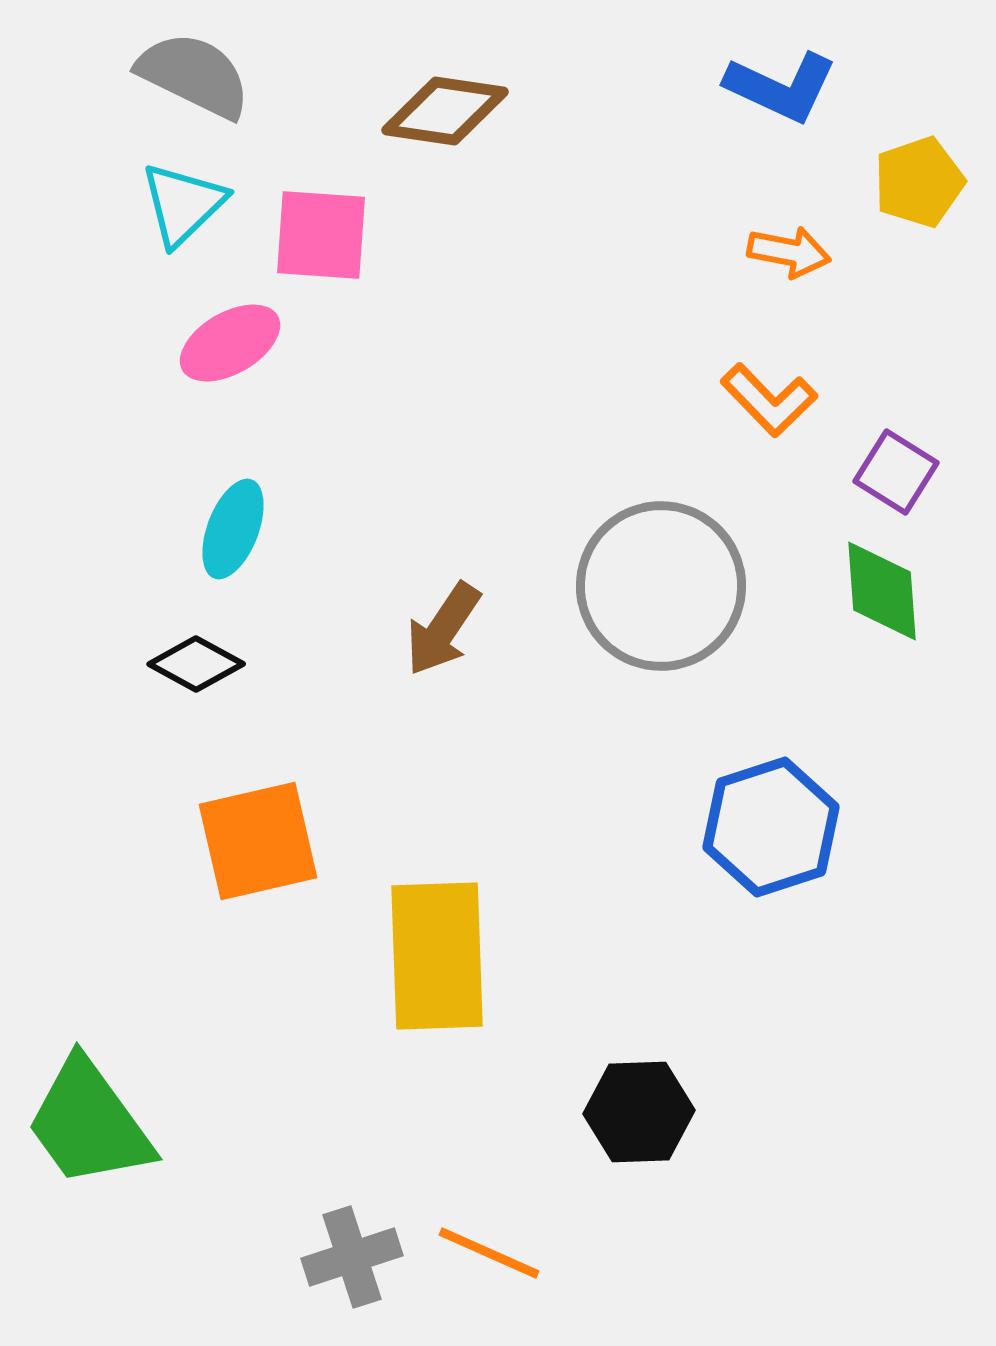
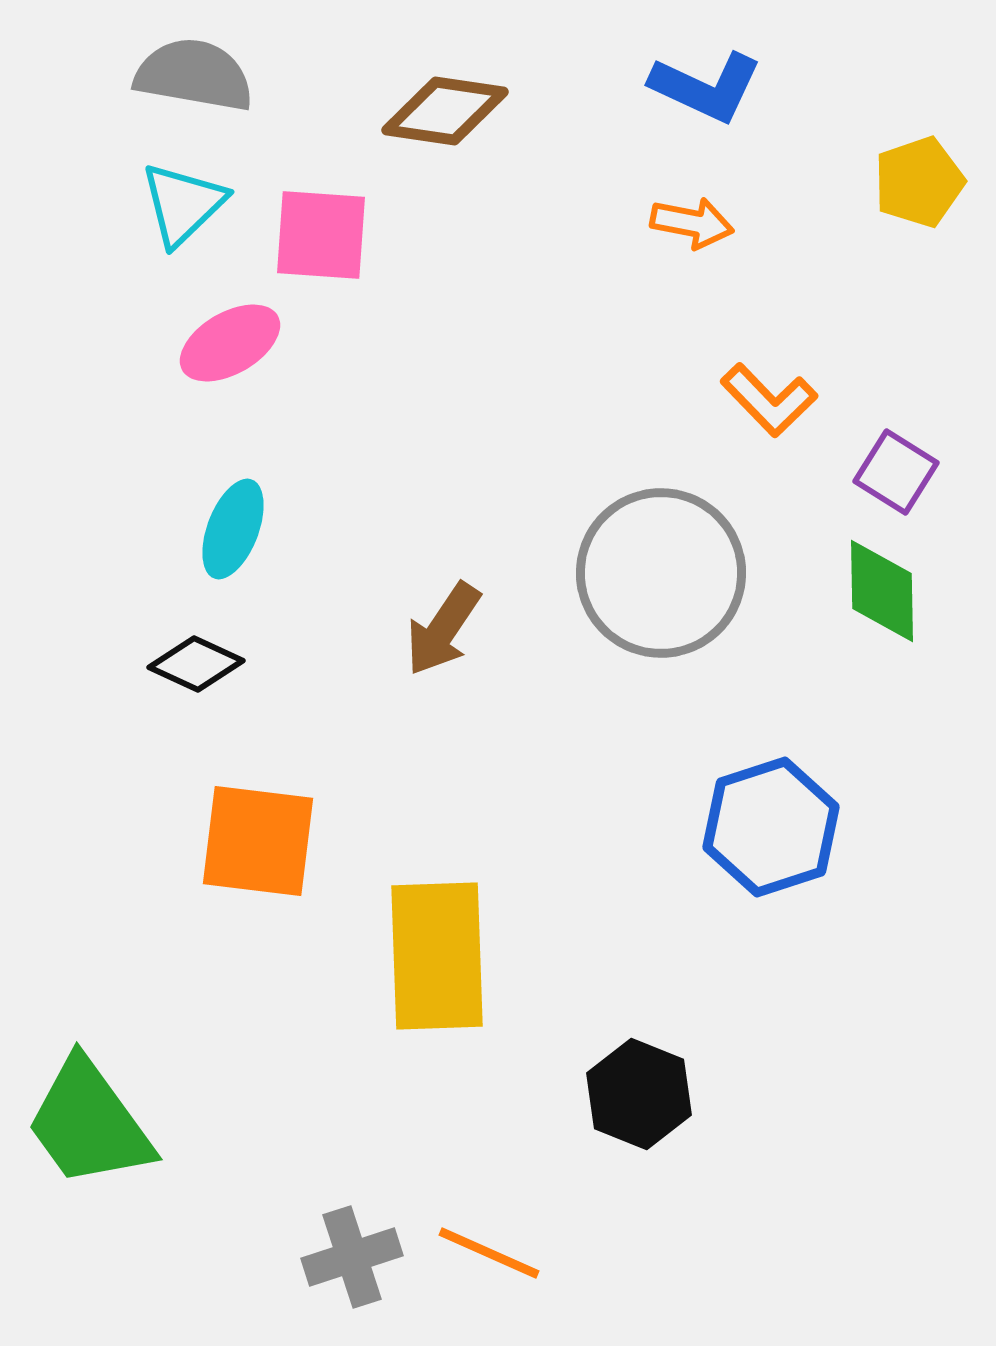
gray semicircle: rotated 16 degrees counterclockwise
blue L-shape: moved 75 px left
orange arrow: moved 97 px left, 29 px up
gray circle: moved 13 px up
green diamond: rotated 3 degrees clockwise
black diamond: rotated 4 degrees counterclockwise
orange square: rotated 20 degrees clockwise
black hexagon: moved 18 px up; rotated 24 degrees clockwise
